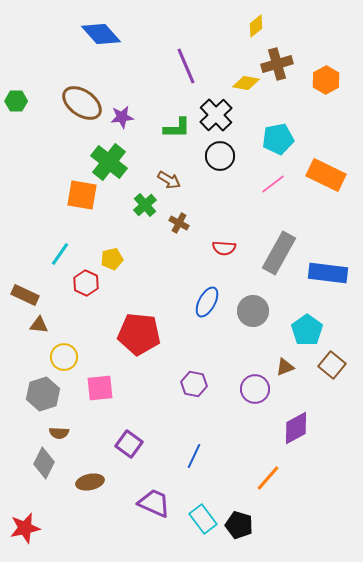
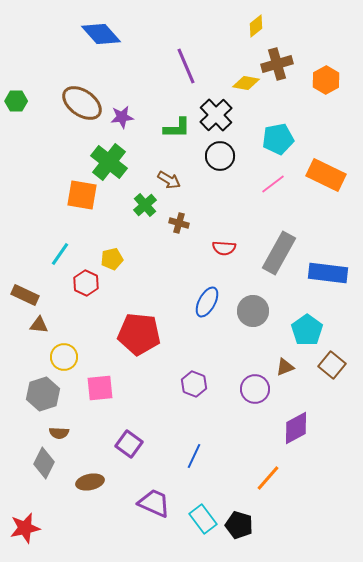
brown cross at (179, 223): rotated 12 degrees counterclockwise
purple hexagon at (194, 384): rotated 10 degrees clockwise
